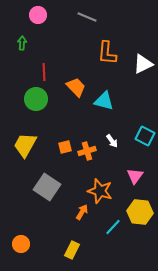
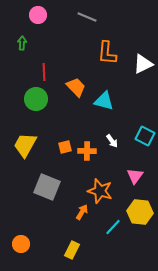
orange cross: rotated 18 degrees clockwise
gray square: rotated 12 degrees counterclockwise
